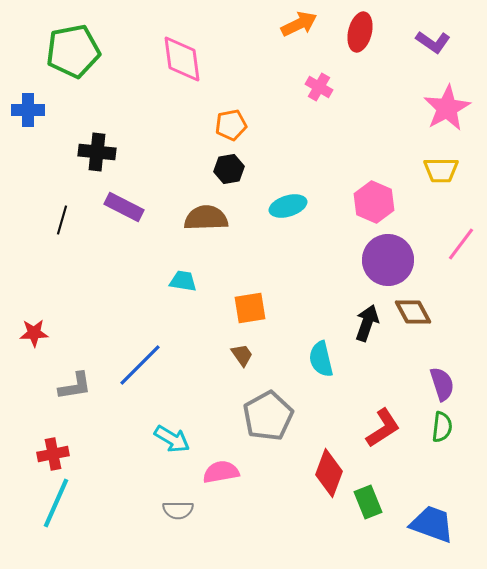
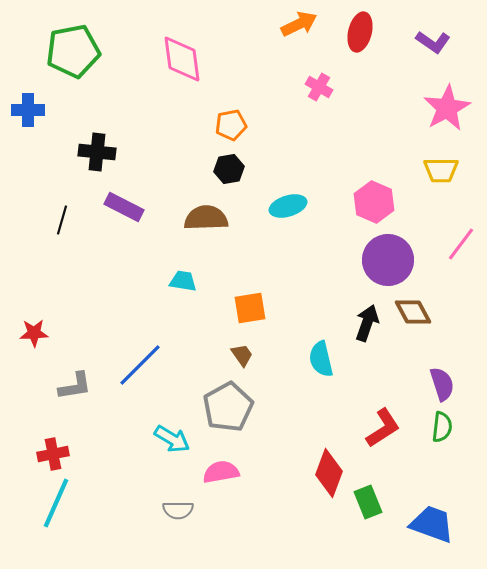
gray pentagon: moved 40 px left, 9 px up
